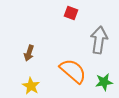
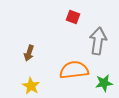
red square: moved 2 px right, 4 px down
gray arrow: moved 1 px left, 1 px down
orange semicircle: moved 1 px right, 1 px up; rotated 48 degrees counterclockwise
green star: moved 1 px down
